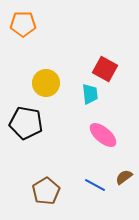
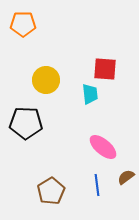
red square: rotated 25 degrees counterclockwise
yellow circle: moved 3 px up
black pentagon: rotated 8 degrees counterclockwise
pink ellipse: moved 12 px down
brown semicircle: moved 2 px right
blue line: moved 2 px right; rotated 55 degrees clockwise
brown pentagon: moved 5 px right
